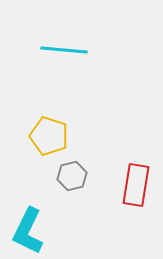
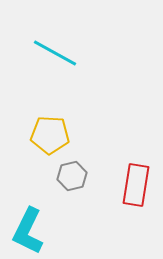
cyan line: moved 9 px left, 3 px down; rotated 24 degrees clockwise
yellow pentagon: moved 1 px right, 1 px up; rotated 15 degrees counterclockwise
